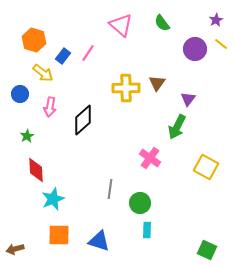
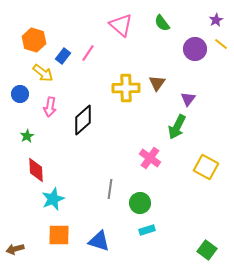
cyan rectangle: rotated 70 degrees clockwise
green square: rotated 12 degrees clockwise
